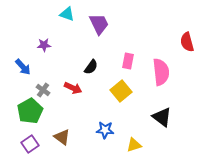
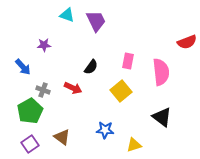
cyan triangle: moved 1 px down
purple trapezoid: moved 3 px left, 3 px up
red semicircle: rotated 96 degrees counterclockwise
gray cross: rotated 16 degrees counterclockwise
